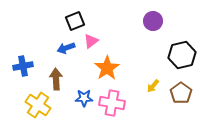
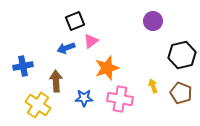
orange star: rotated 15 degrees clockwise
brown arrow: moved 2 px down
yellow arrow: rotated 120 degrees clockwise
brown pentagon: rotated 15 degrees counterclockwise
pink cross: moved 8 px right, 4 px up
